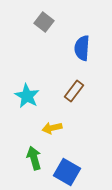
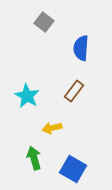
blue semicircle: moved 1 px left
blue square: moved 6 px right, 3 px up
